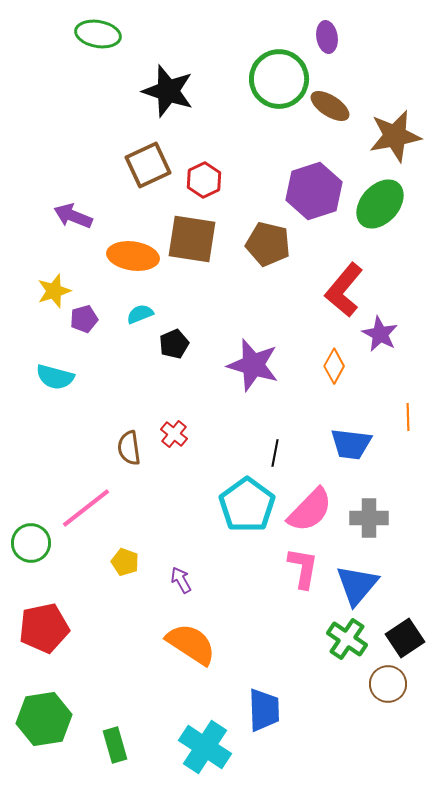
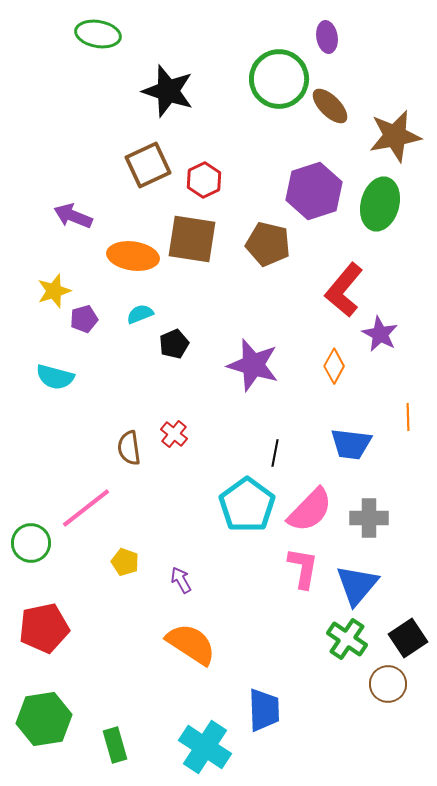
brown ellipse at (330, 106): rotated 12 degrees clockwise
green ellipse at (380, 204): rotated 27 degrees counterclockwise
black square at (405, 638): moved 3 px right
